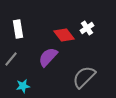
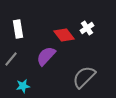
purple semicircle: moved 2 px left, 1 px up
